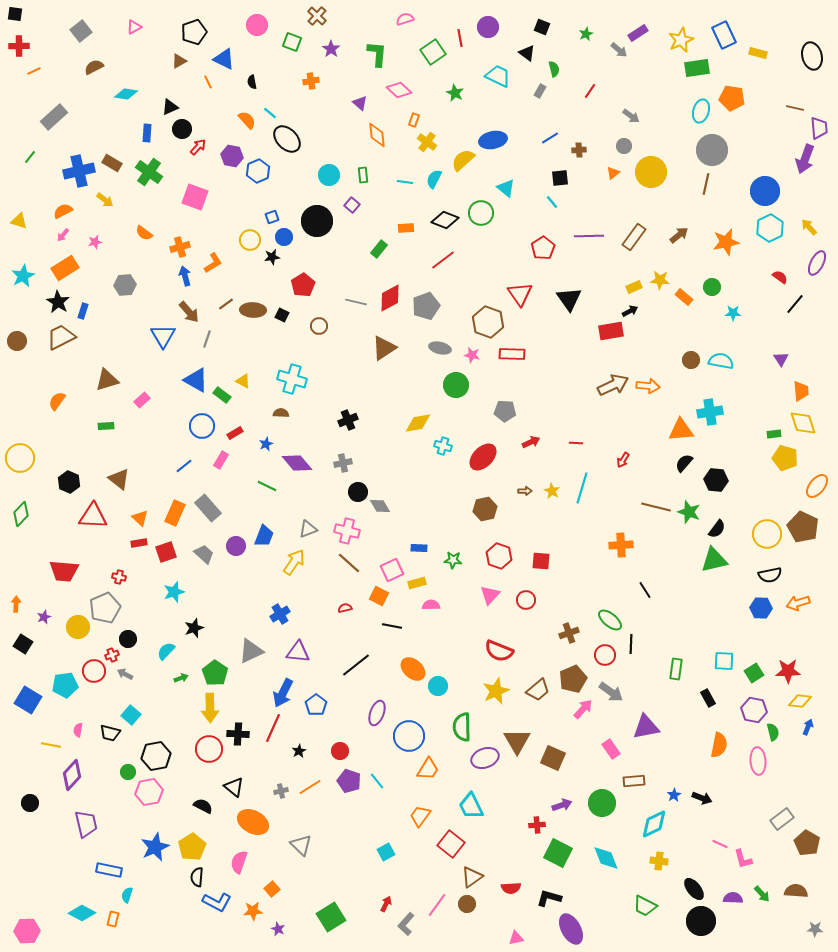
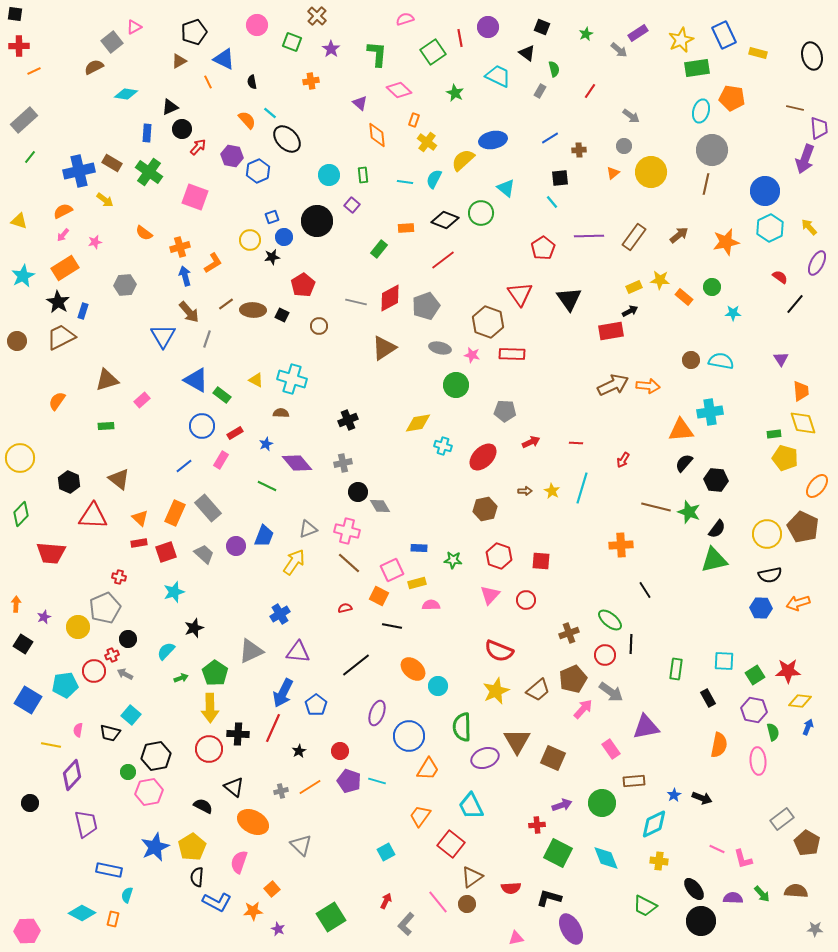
gray square at (81, 31): moved 31 px right, 11 px down
gray rectangle at (54, 117): moved 30 px left, 3 px down
yellow triangle at (243, 381): moved 13 px right, 1 px up
red trapezoid at (64, 571): moved 13 px left, 18 px up
green square at (754, 673): moved 1 px right, 2 px down
cyan line at (377, 781): rotated 36 degrees counterclockwise
pink line at (720, 844): moved 3 px left, 5 px down
red arrow at (386, 904): moved 3 px up
pink line at (437, 905): moved 1 px right, 3 px up; rotated 75 degrees counterclockwise
